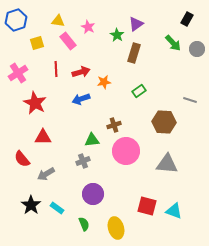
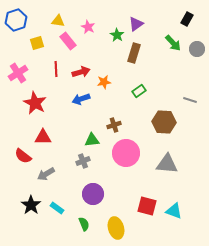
pink circle: moved 2 px down
red semicircle: moved 1 px right, 3 px up; rotated 12 degrees counterclockwise
